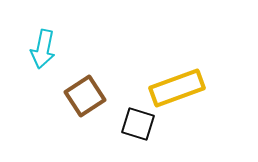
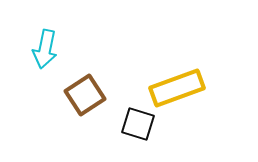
cyan arrow: moved 2 px right
brown square: moved 1 px up
